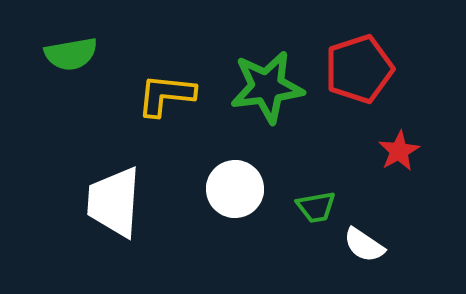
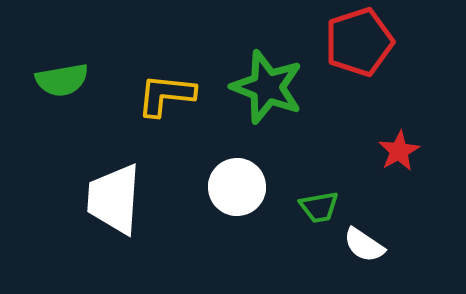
green semicircle: moved 9 px left, 26 px down
red pentagon: moved 27 px up
green star: rotated 28 degrees clockwise
white circle: moved 2 px right, 2 px up
white trapezoid: moved 3 px up
green trapezoid: moved 3 px right
